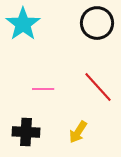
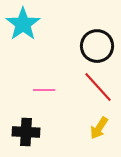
black circle: moved 23 px down
pink line: moved 1 px right, 1 px down
yellow arrow: moved 21 px right, 4 px up
